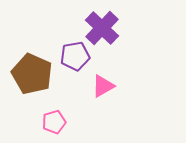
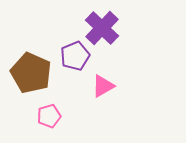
purple pentagon: rotated 12 degrees counterclockwise
brown pentagon: moved 1 px left, 1 px up
pink pentagon: moved 5 px left, 6 px up
